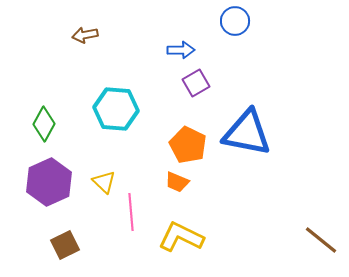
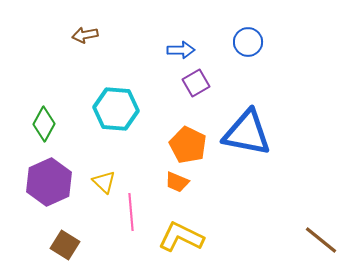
blue circle: moved 13 px right, 21 px down
brown square: rotated 32 degrees counterclockwise
